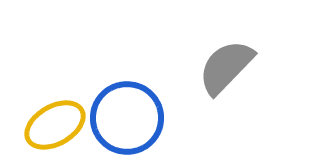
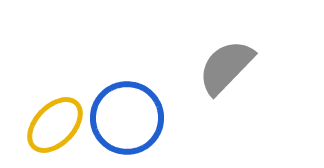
yellow ellipse: rotated 16 degrees counterclockwise
